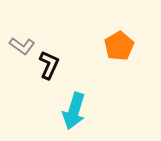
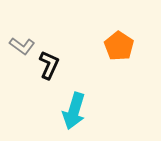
orange pentagon: rotated 8 degrees counterclockwise
